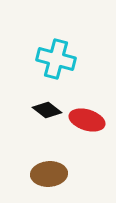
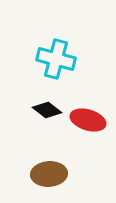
red ellipse: moved 1 px right
